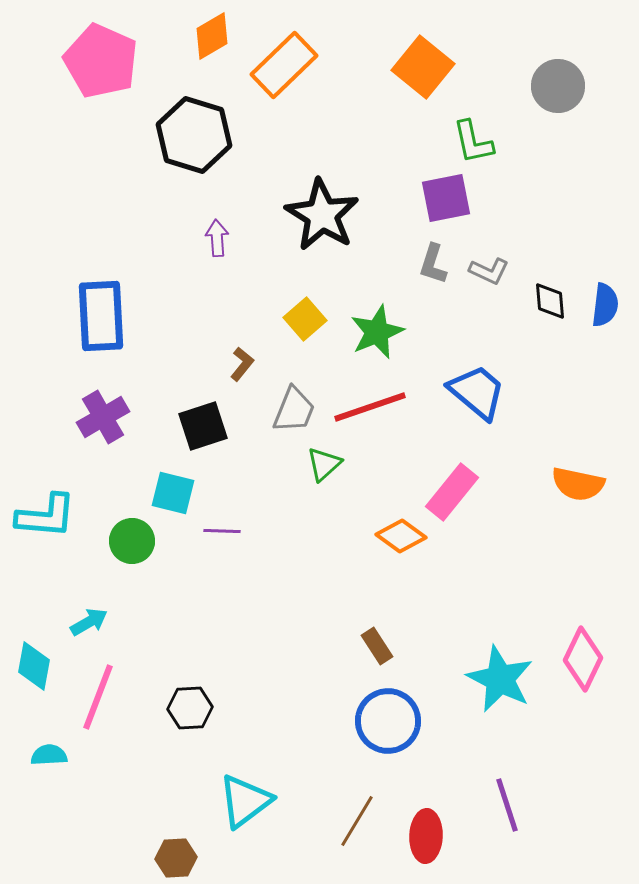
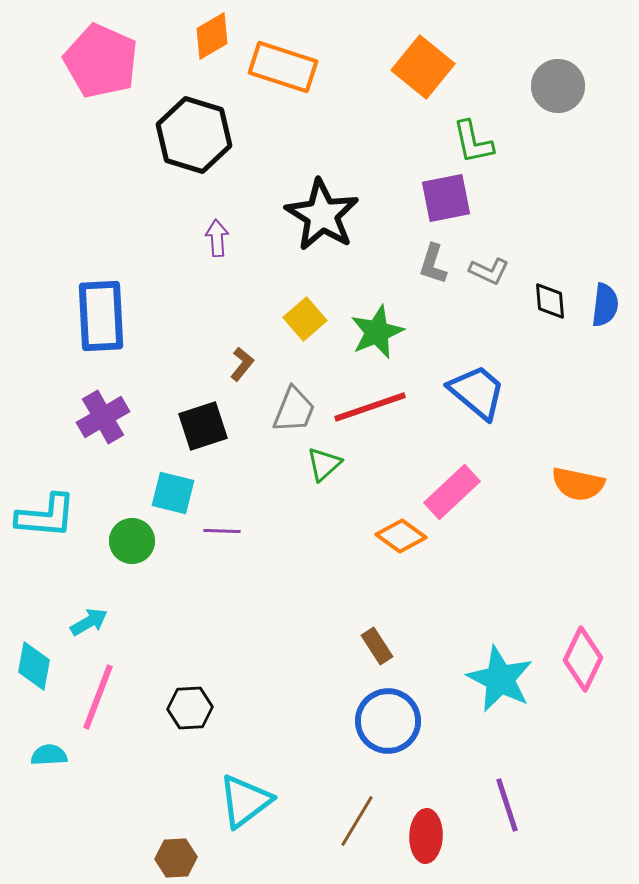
orange rectangle at (284, 65): moved 1 px left, 2 px down; rotated 62 degrees clockwise
pink rectangle at (452, 492): rotated 8 degrees clockwise
